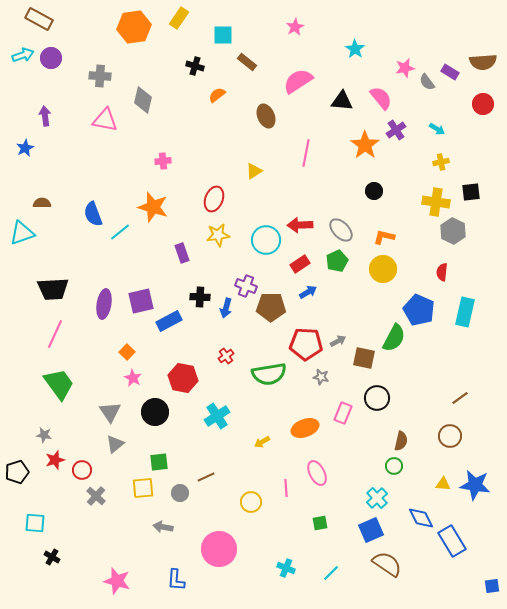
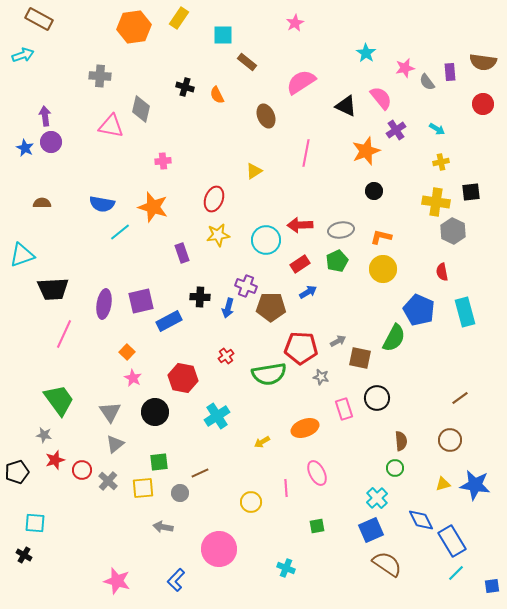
pink star at (295, 27): moved 4 px up
cyan star at (355, 49): moved 11 px right, 4 px down
purple circle at (51, 58): moved 84 px down
brown semicircle at (483, 62): rotated 12 degrees clockwise
black cross at (195, 66): moved 10 px left, 21 px down
purple rectangle at (450, 72): rotated 54 degrees clockwise
pink semicircle at (298, 81): moved 3 px right, 1 px down
orange semicircle at (217, 95): rotated 78 degrees counterclockwise
gray diamond at (143, 100): moved 2 px left, 9 px down
black triangle at (342, 101): moved 4 px right, 5 px down; rotated 20 degrees clockwise
pink triangle at (105, 120): moved 6 px right, 6 px down
orange star at (365, 145): moved 1 px right, 6 px down; rotated 16 degrees clockwise
blue star at (25, 148): rotated 18 degrees counterclockwise
blue semicircle at (93, 214): moved 9 px right, 10 px up; rotated 60 degrees counterclockwise
gray ellipse at (341, 230): rotated 55 degrees counterclockwise
cyan triangle at (22, 233): moved 22 px down
orange L-shape at (384, 237): moved 3 px left
red semicircle at (442, 272): rotated 18 degrees counterclockwise
blue arrow at (226, 308): moved 2 px right
cyan rectangle at (465, 312): rotated 28 degrees counterclockwise
pink line at (55, 334): moved 9 px right
red pentagon at (306, 344): moved 5 px left, 4 px down
brown square at (364, 358): moved 4 px left
green trapezoid at (59, 384): moved 16 px down
pink rectangle at (343, 413): moved 1 px right, 4 px up; rotated 40 degrees counterclockwise
brown circle at (450, 436): moved 4 px down
brown semicircle at (401, 441): rotated 18 degrees counterclockwise
green circle at (394, 466): moved 1 px right, 2 px down
brown line at (206, 477): moved 6 px left, 4 px up
yellow triangle at (443, 484): rotated 21 degrees counterclockwise
gray cross at (96, 496): moved 12 px right, 15 px up
blue diamond at (421, 518): moved 2 px down
green square at (320, 523): moved 3 px left, 3 px down
black cross at (52, 557): moved 28 px left, 2 px up
cyan line at (331, 573): moved 125 px right
blue L-shape at (176, 580): rotated 40 degrees clockwise
